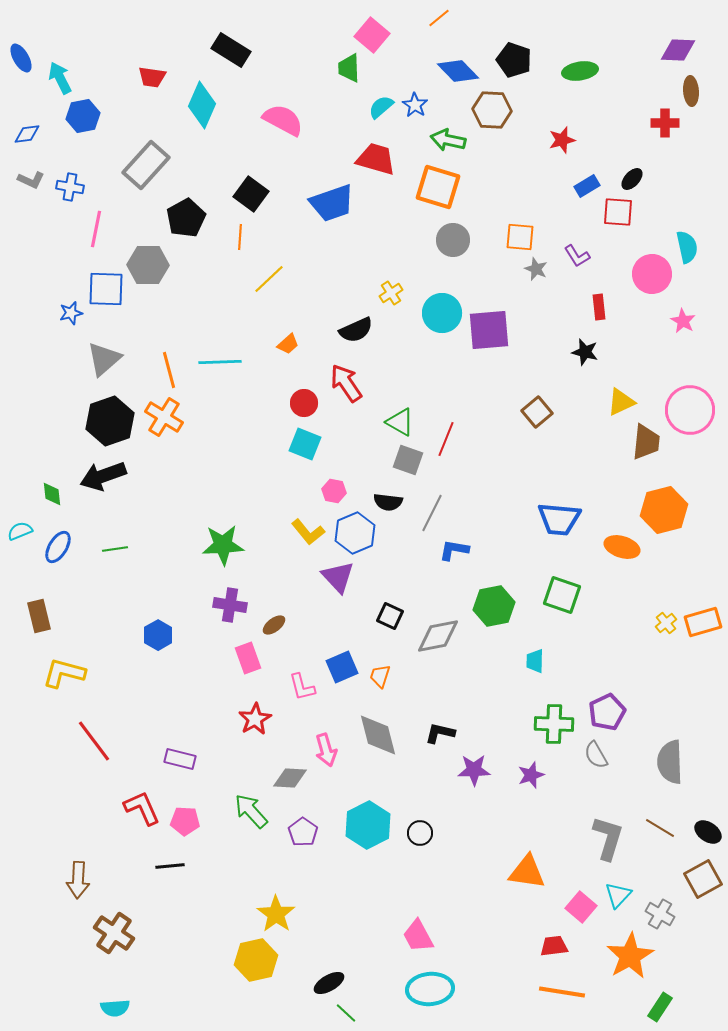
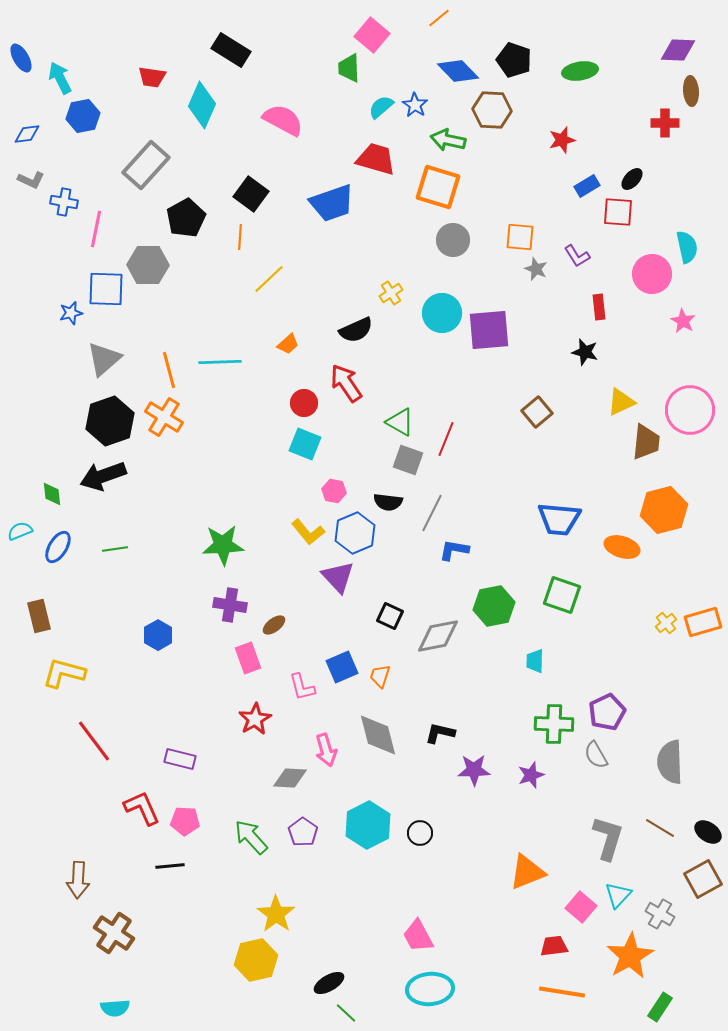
blue cross at (70, 187): moved 6 px left, 15 px down
green arrow at (251, 811): moved 26 px down
orange triangle at (527, 872): rotated 30 degrees counterclockwise
